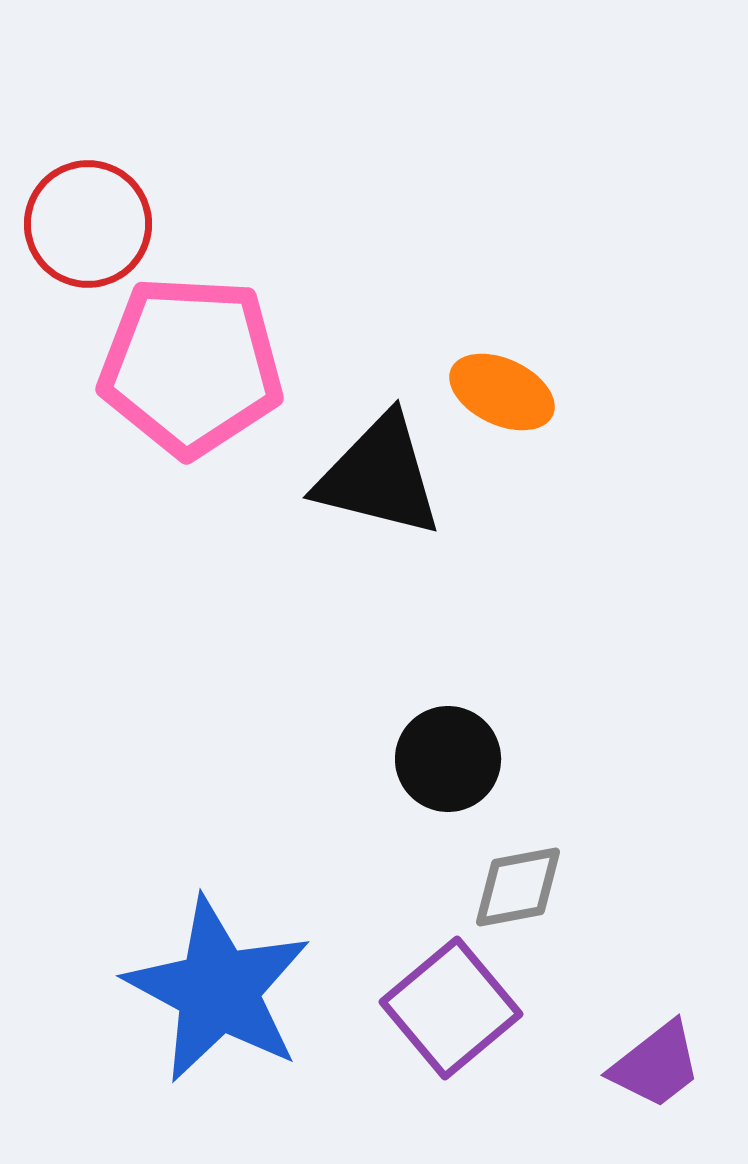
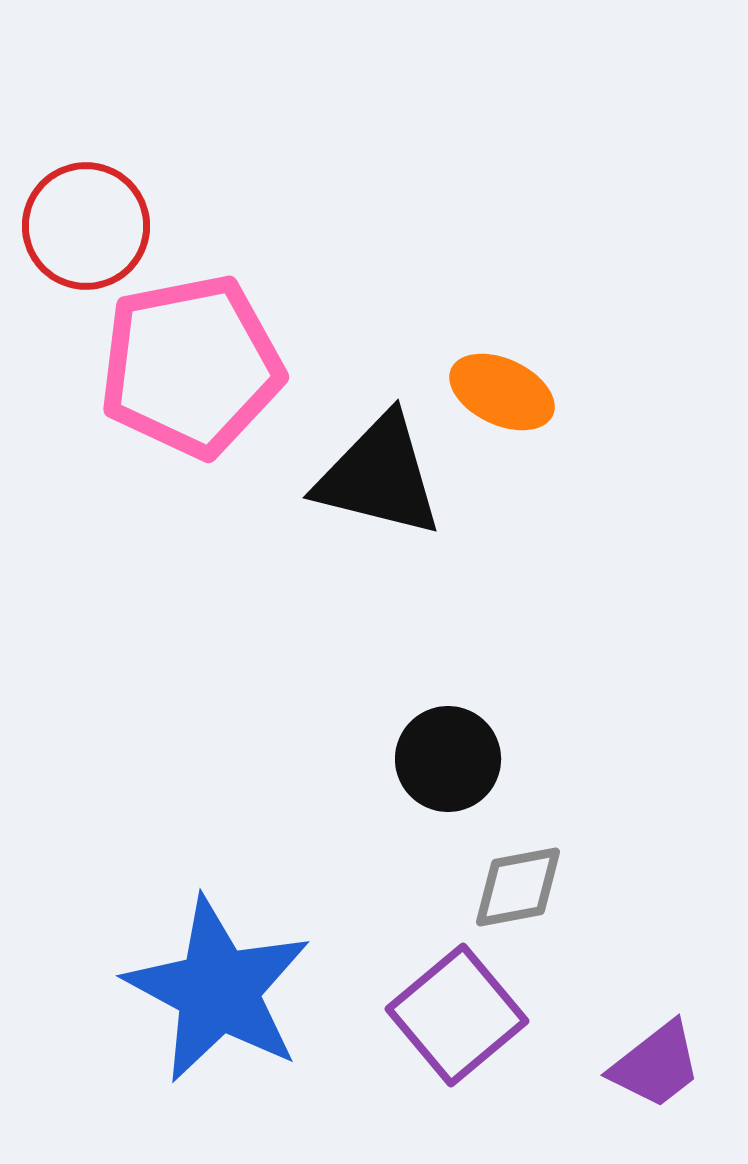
red circle: moved 2 px left, 2 px down
pink pentagon: rotated 14 degrees counterclockwise
purple square: moved 6 px right, 7 px down
